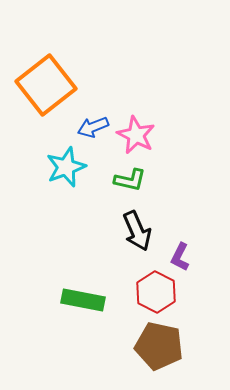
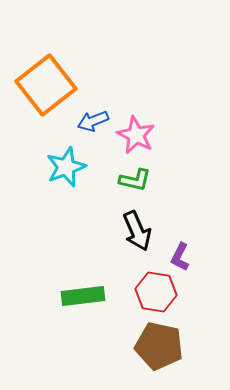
blue arrow: moved 6 px up
green L-shape: moved 5 px right
red hexagon: rotated 18 degrees counterclockwise
green rectangle: moved 4 px up; rotated 18 degrees counterclockwise
